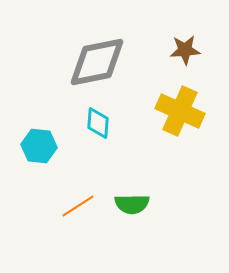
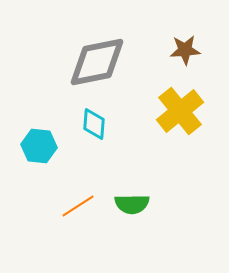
yellow cross: rotated 27 degrees clockwise
cyan diamond: moved 4 px left, 1 px down
